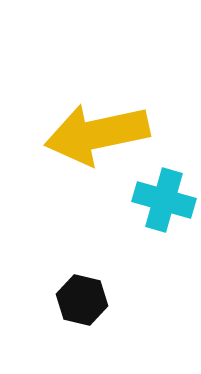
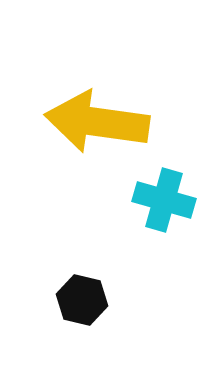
yellow arrow: moved 12 px up; rotated 20 degrees clockwise
